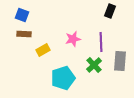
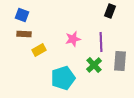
yellow rectangle: moved 4 px left
